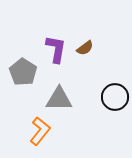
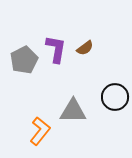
gray pentagon: moved 1 px right, 12 px up; rotated 12 degrees clockwise
gray triangle: moved 14 px right, 12 px down
